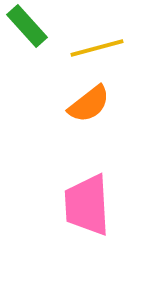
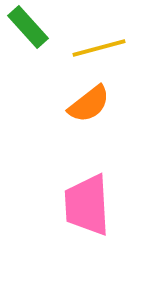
green rectangle: moved 1 px right, 1 px down
yellow line: moved 2 px right
